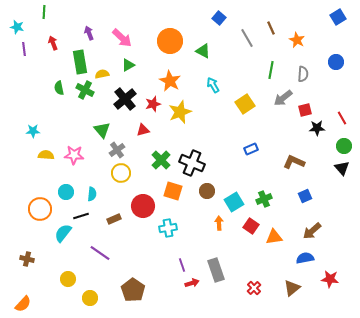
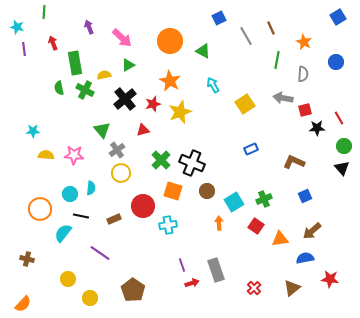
blue square at (219, 18): rotated 24 degrees clockwise
purple arrow at (89, 33): moved 6 px up
gray line at (247, 38): moved 1 px left, 2 px up
orange star at (297, 40): moved 7 px right, 2 px down
green rectangle at (80, 62): moved 5 px left, 1 px down
green line at (271, 70): moved 6 px right, 10 px up
yellow semicircle at (102, 74): moved 2 px right, 1 px down
gray arrow at (283, 98): rotated 48 degrees clockwise
red line at (342, 118): moved 3 px left
cyan circle at (66, 192): moved 4 px right, 2 px down
cyan semicircle at (92, 194): moved 1 px left, 6 px up
black line at (81, 216): rotated 28 degrees clockwise
red square at (251, 226): moved 5 px right
cyan cross at (168, 228): moved 3 px up
orange triangle at (274, 237): moved 6 px right, 2 px down
